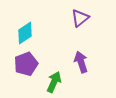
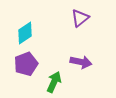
purple arrow: rotated 120 degrees clockwise
